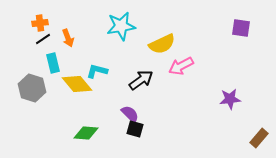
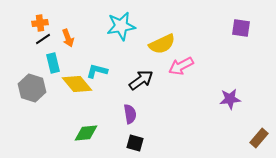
purple semicircle: rotated 36 degrees clockwise
black square: moved 14 px down
green diamond: rotated 10 degrees counterclockwise
